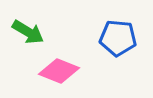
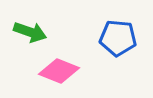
green arrow: moved 2 px right; rotated 12 degrees counterclockwise
